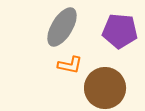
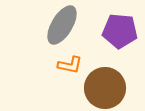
gray ellipse: moved 2 px up
